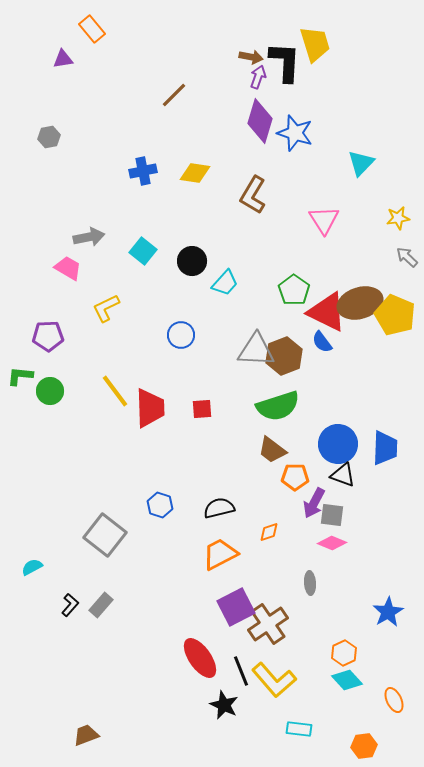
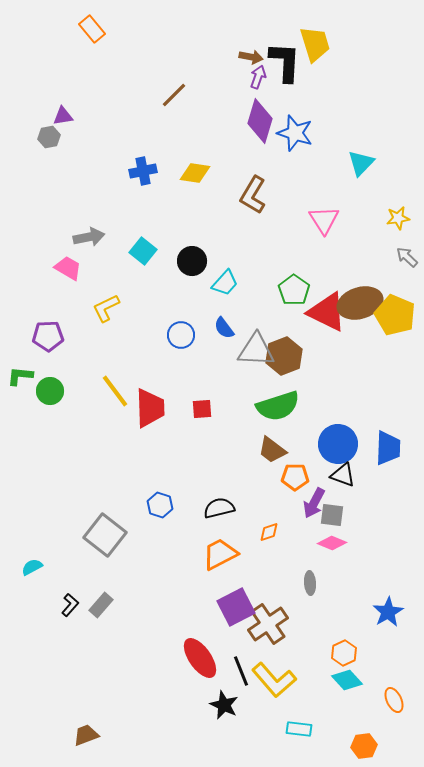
purple triangle at (63, 59): moved 57 px down
blue semicircle at (322, 342): moved 98 px left, 14 px up
blue trapezoid at (385, 448): moved 3 px right
